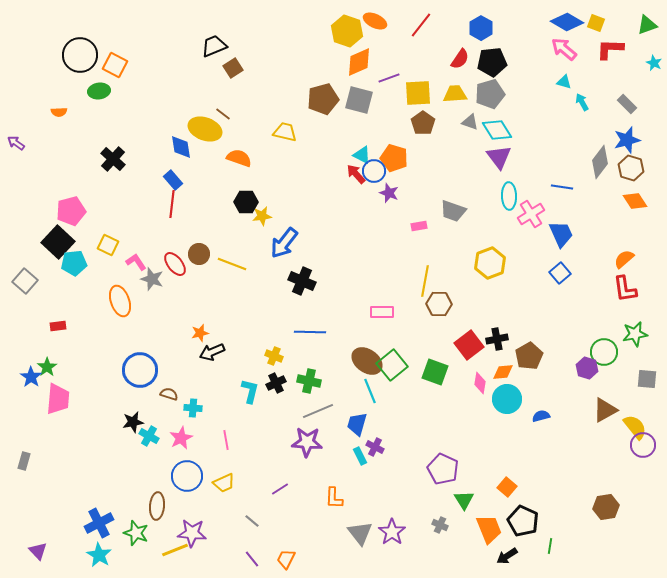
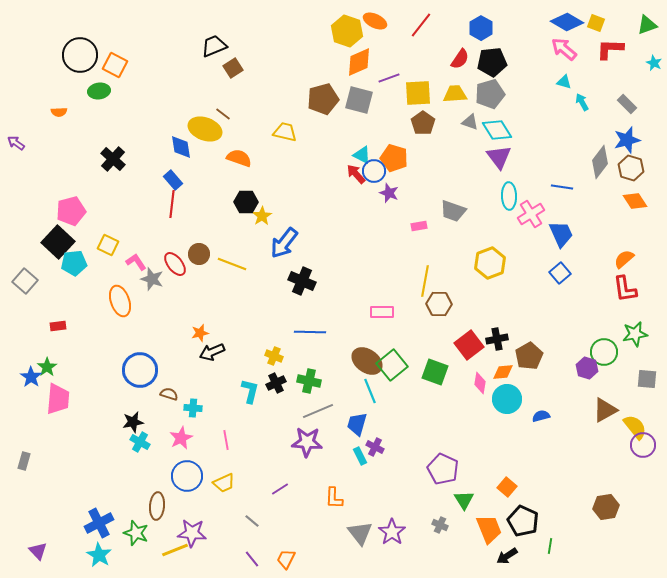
yellow star at (262, 216): rotated 24 degrees counterclockwise
cyan cross at (149, 436): moved 9 px left, 6 px down
